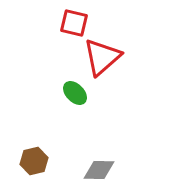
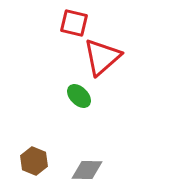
green ellipse: moved 4 px right, 3 px down
brown hexagon: rotated 24 degrees counterclockwise
gray diamond: moved 12 px left
